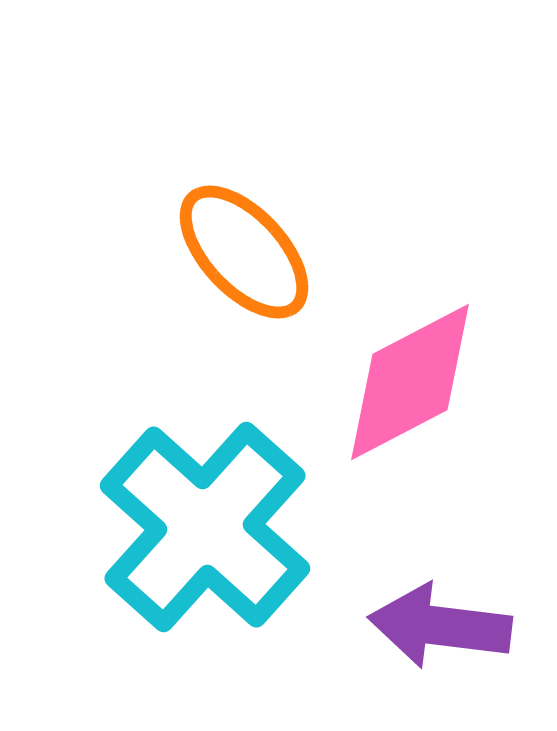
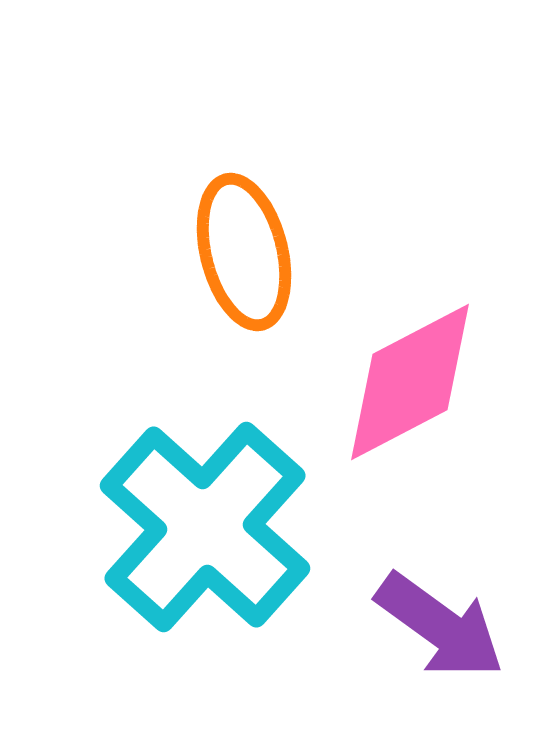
orange ellipse: rotated 29 degrees clockwise
purple arrow: rotated 151 degrees counterclockwise
